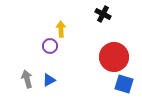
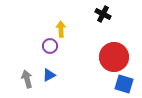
blue triangle: moved 5 px up
